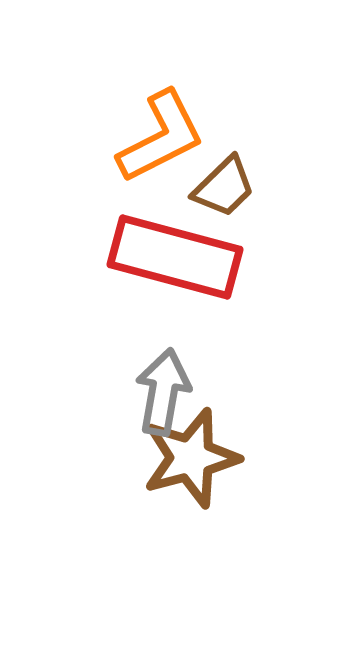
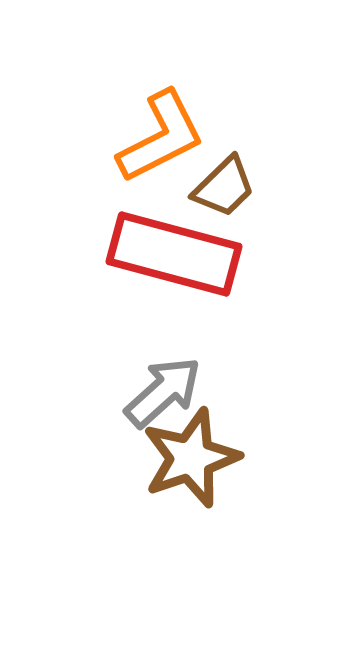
red rectangle: moved 1 px left, 3 px up
gray arrow: rotated 38 degrees clockwise
brown star: rotated 4 degrees counterclockwise
